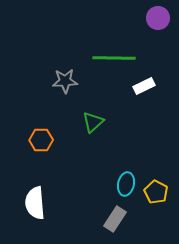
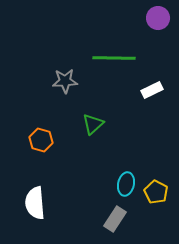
white rectangle: moved 8 px right, 4 px down
green triangle: moved 2 px down
orange hexagon: rotated 15 degrees clockwise
